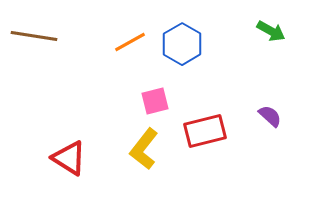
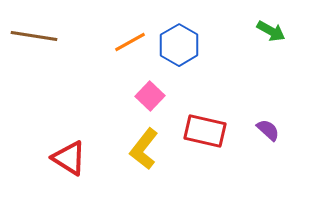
blue hexagon: moved 3 px left, 1 px down
pink square: moved 5 px left, 5 px up; rotated 32 degrees counterclockwise
purple semicircle: moved 2 px left, 14 px down
red rectangle: rotated 27 degrees clockwise
